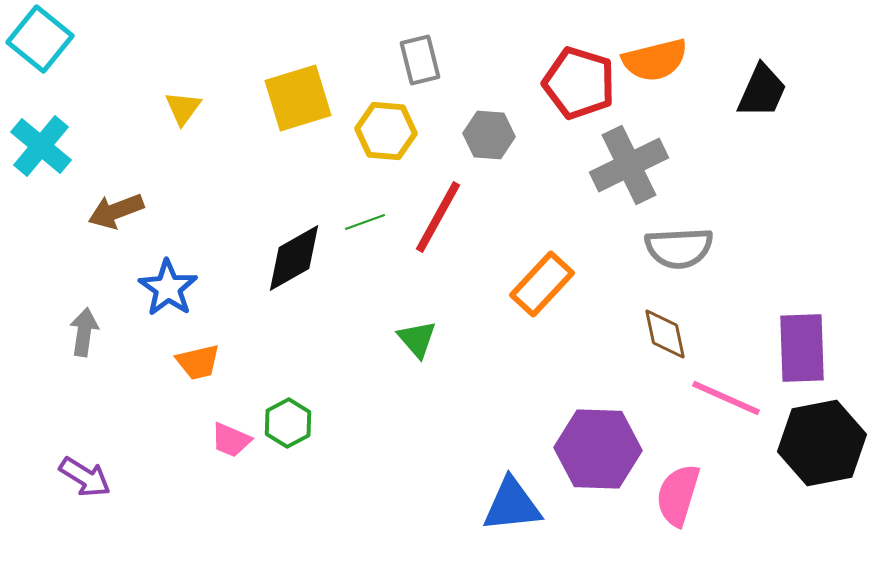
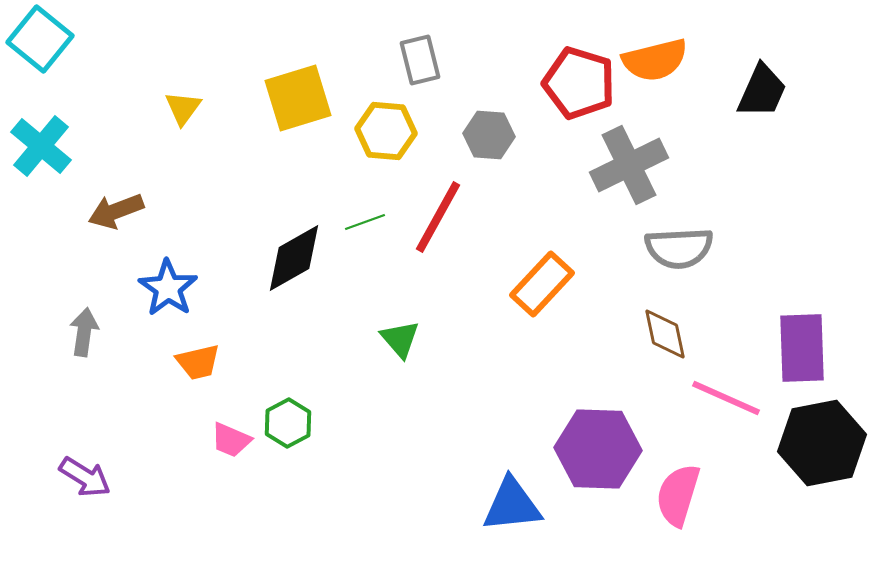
green triangle: moved 17 px left
